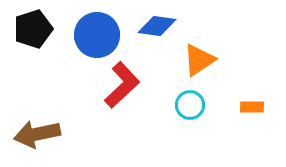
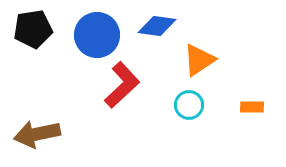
black pentagon: rotated 9 degrees clockwise
cyan circle: moved 1 px left
